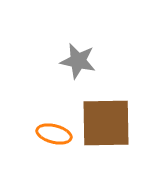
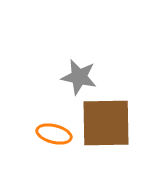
gray star: moved 1 px right, 16 px down
